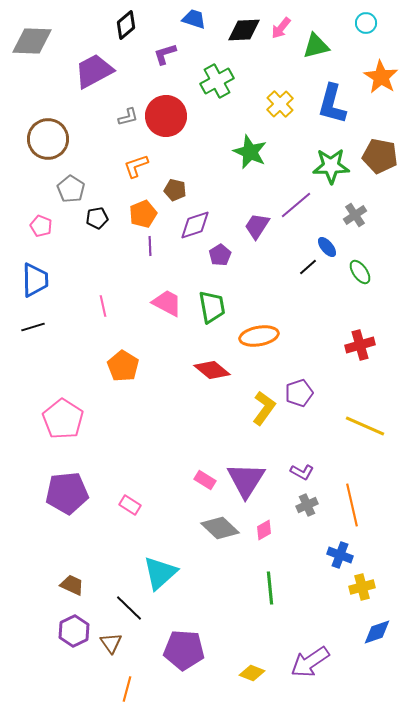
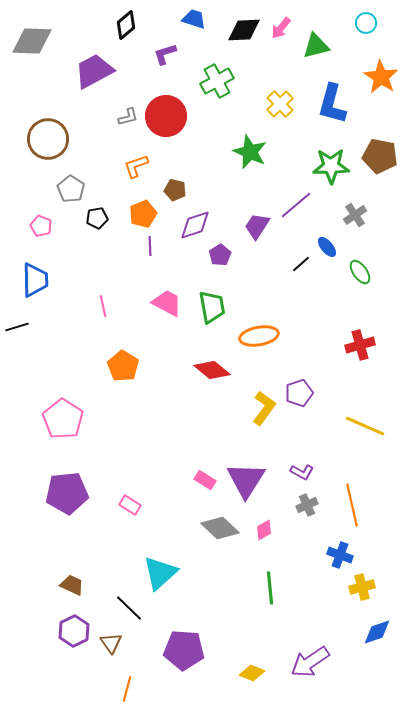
black line at (308, 267): moved 7 px left, 3 px up
black line at (33, 327): moved 16 px left
